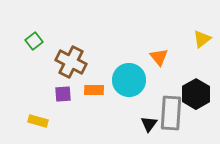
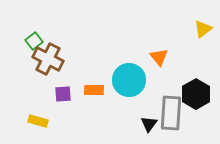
yellow triangle: moved 1 px right, 10 px up
brown cross: moved 23 px left, 3 px up
